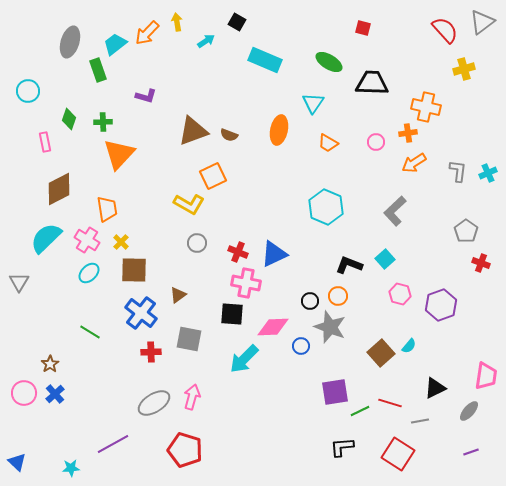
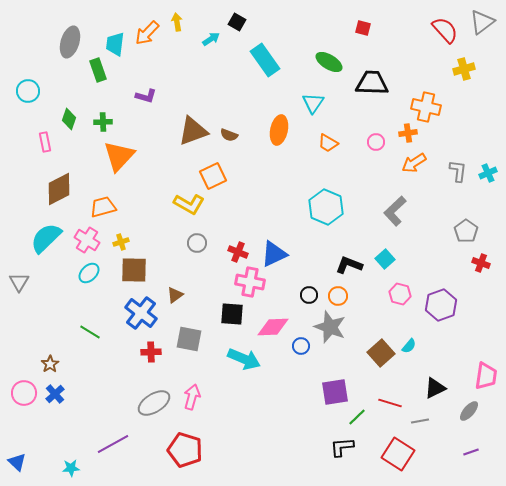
cyan arrow at (206, 41): moved 5 px right, 2 px up
cyan trapezoid at (115, 44): rotated 45 degrees counterclockwise
cyan rectangle at (265, 60): rotated 32 degrees clockwise
orange triangle at (119, 154): moved 2 px down
orange trapezoid at (107, 209): moved 4 px left, 2 px up; rotated 96 degrees counterclockwise
yellow cross at (121, 242): rotated 28 degrees clockwise
pink cross at (246, 283): moved 4 px right, 1 px up
brown triangle at (178, 295): moved 3 px left
black circle at (310, 301): moved 1 px left, 6 px up
cyan arrow at (244, 359): rotated 112 degrees counterclockwise
green line at (360, 411): moved 3 px left, 6 px down; rotated 18 degrees counterclockwise
